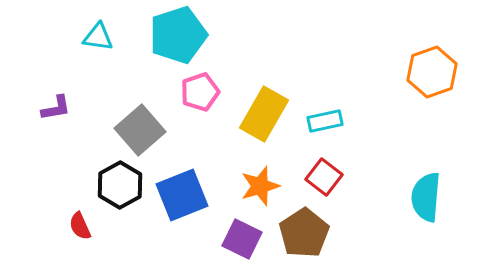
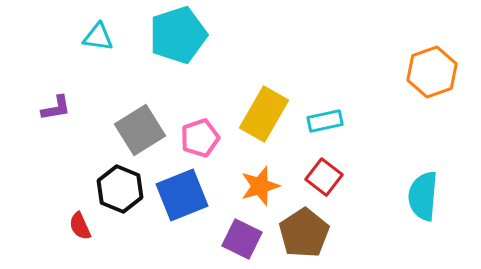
pink pentagon: moved 46 px down
gray square: rotated 9 degrees clockwise
black hexagon: moved 4 px down; rotated 9 degrees counterclockwise
cyan semicircle: moved 3 px left, 1 px up
